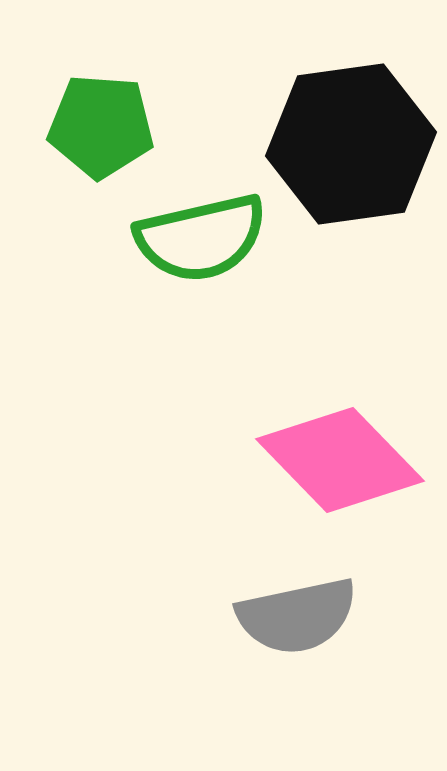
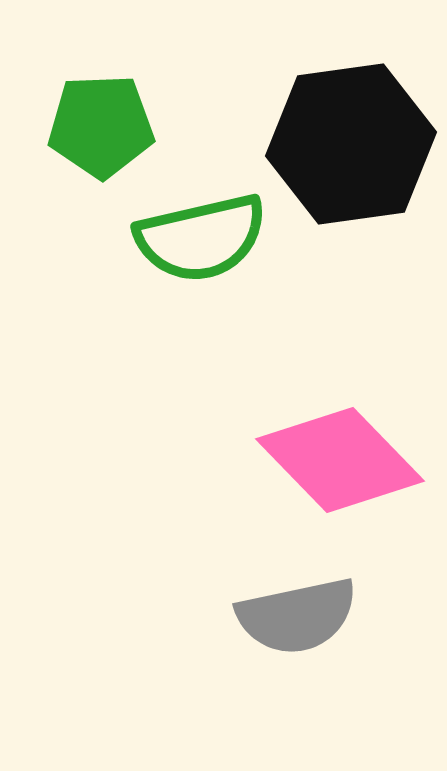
green pentagon: rotated 6 degrees counterclockwise
